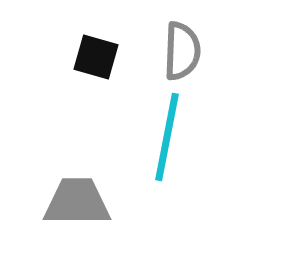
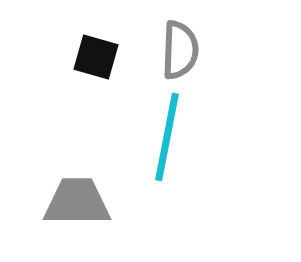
gray semicircle: moved 2 px left, 1 px up
